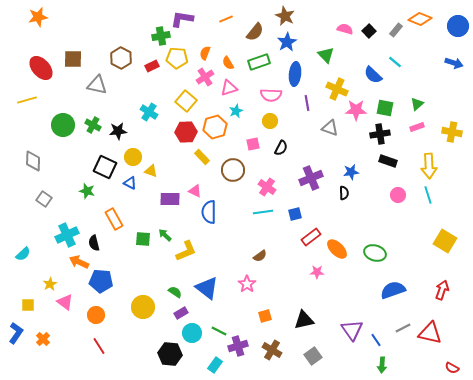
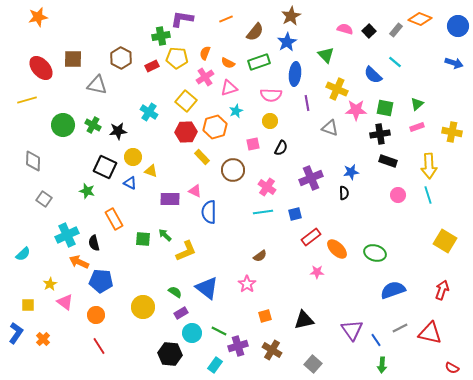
brown star at (285, 16): moved 6 px right; rotated 18 degrees clockwise
orange semicircle at (228, 63): rotated 32 degrees counterclockwise
gray line at (403, 328): moved 3 px left
gray square at (313, 356): moved 8 px down; rotated 12 degrees counterclockwise
